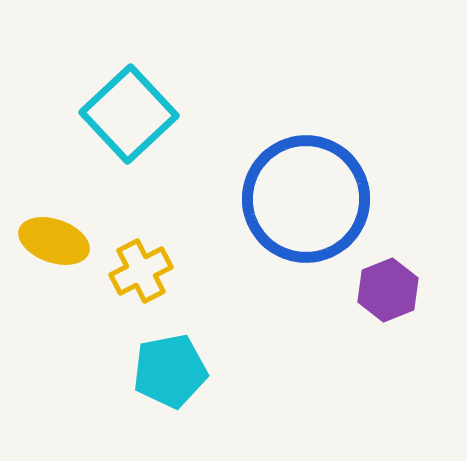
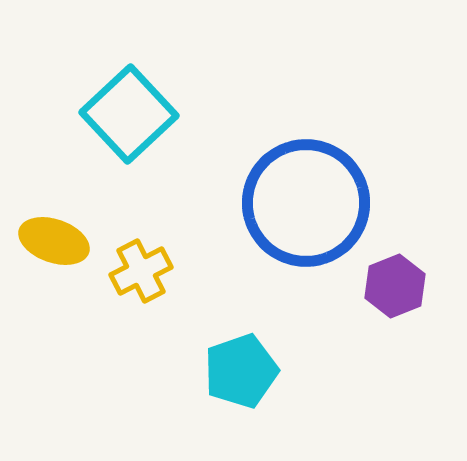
blue circle: moved 4 px down
purple hexagon: moved 7 px right, 4 px up
cyan pentagon: moved 71 px right; rotated 8 degrees counterclockwise
